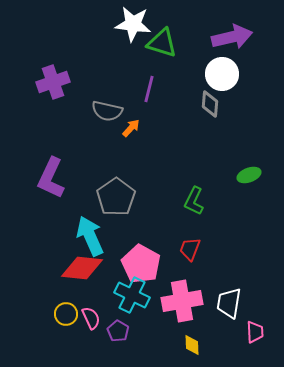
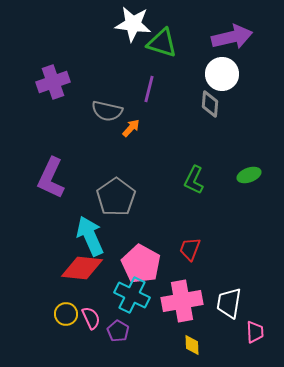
green L-shape: moved 21 px up
